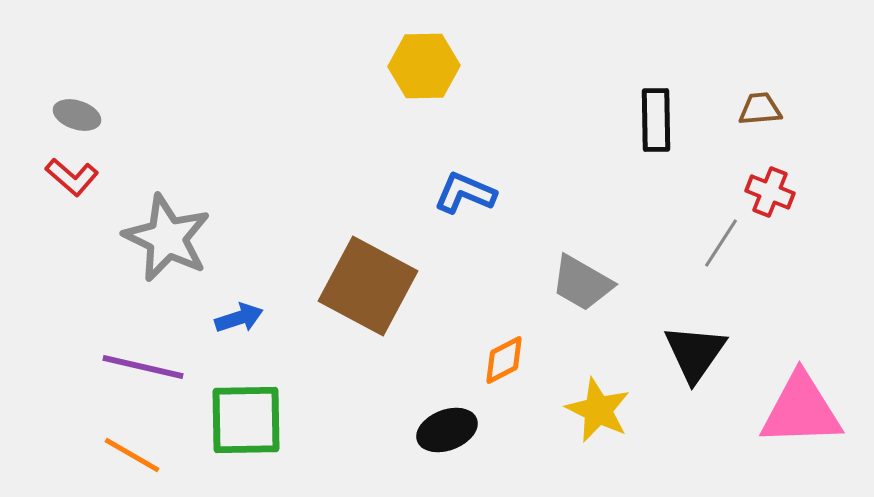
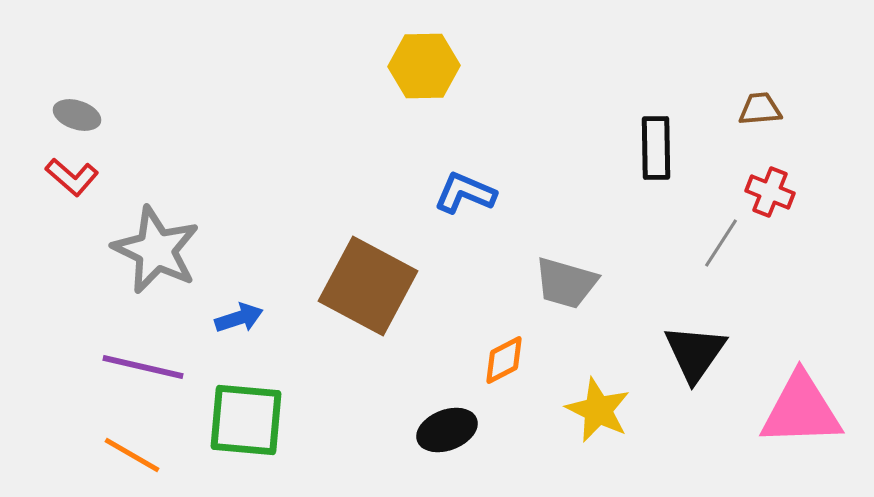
black rectangle: moved 28 px down
gray star: moved 11 px left, 12 px down
gray trapezoid: moved 16 px left; rotated 14 degrees counterclockwise
green square: rotated 6 degrees clockwise
